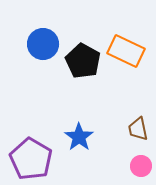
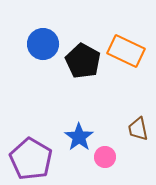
pink circle: moved 36 px left, 9 px up
